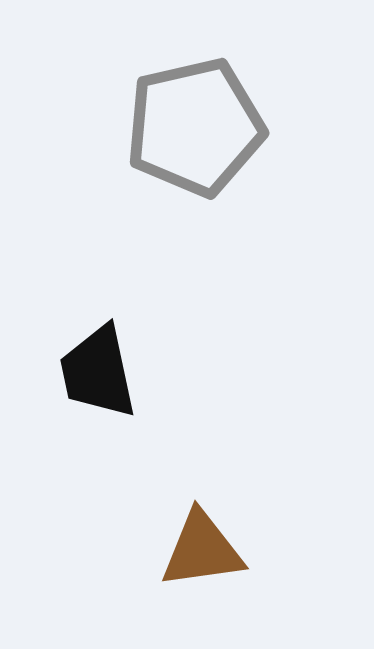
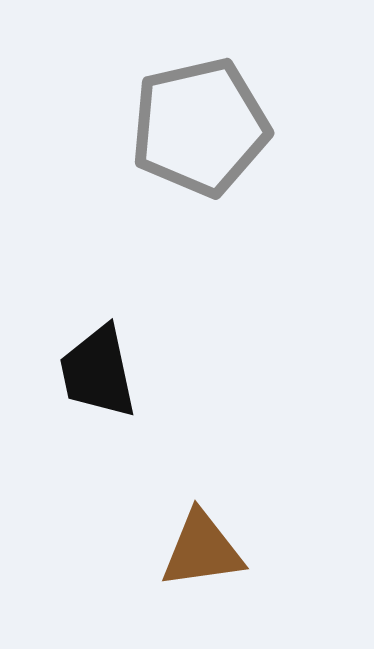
gray pentagon: moved 5 px right
